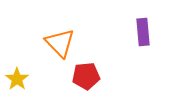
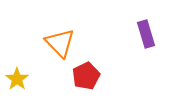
purple rectangle: moved 3 px right, 2 px down; rotated 12 degrees counterclockwise
red pentagon: rotated 20 degrees counterclockwise
